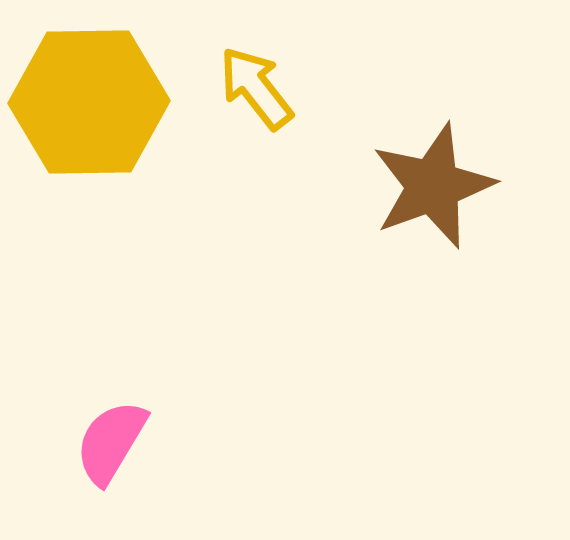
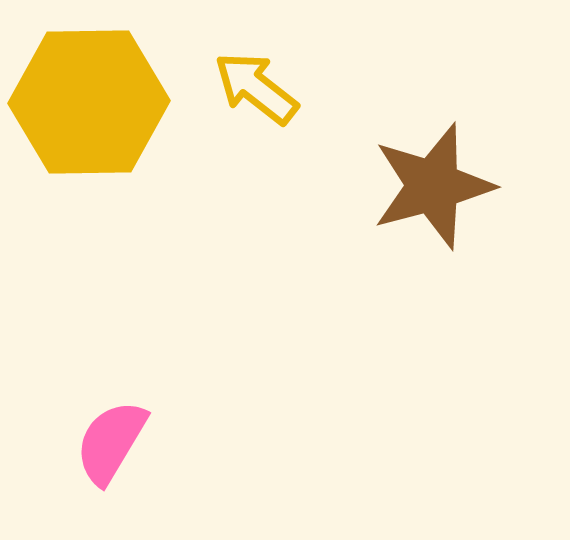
yellow arrow: rotated 14 degrees counterclockwise
brown star: rotated 5 degrees clockwise
